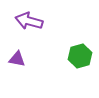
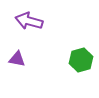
green hexagon: moved 1 px right, 4 px down
